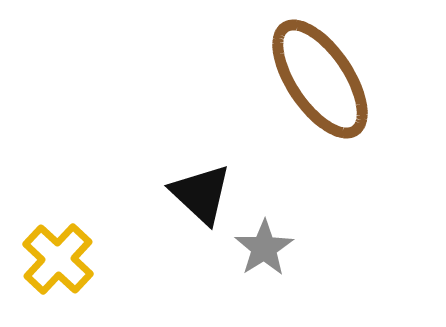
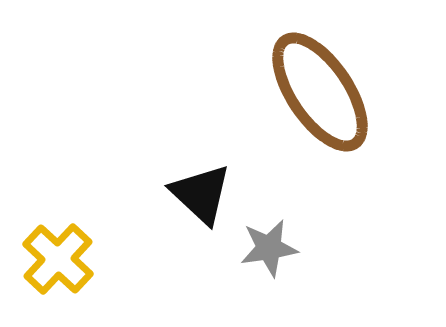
brown ellipse: moved 13 px down
gray star: moved 5 px right; rotated 24 degrees clockwise
